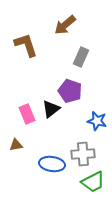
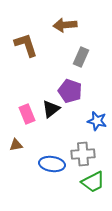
brown arrow: rotated 35 degrees clockwise
